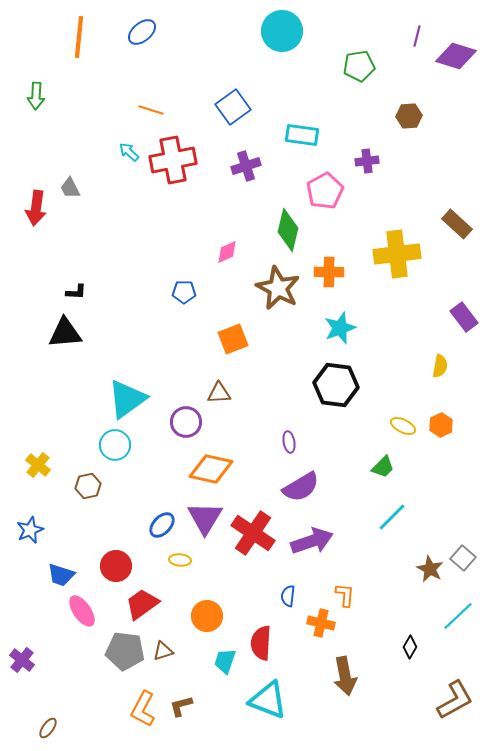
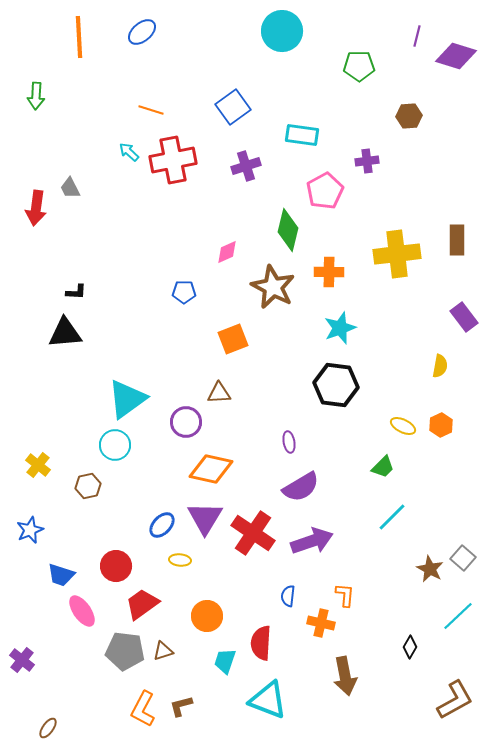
orange line at (79, 37): rotated 9 degrees counterclockwise
green pentagon at (359, 66): rotated 8 degrees clockwise
brown rectangle at (457, 224): moved 16 px down; rotated 48 degrees clockwise
brown star at (278, 288): moved 5 px left, 1 px up
